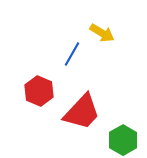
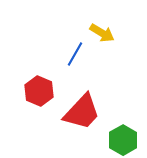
blue line: moved 3 px right
